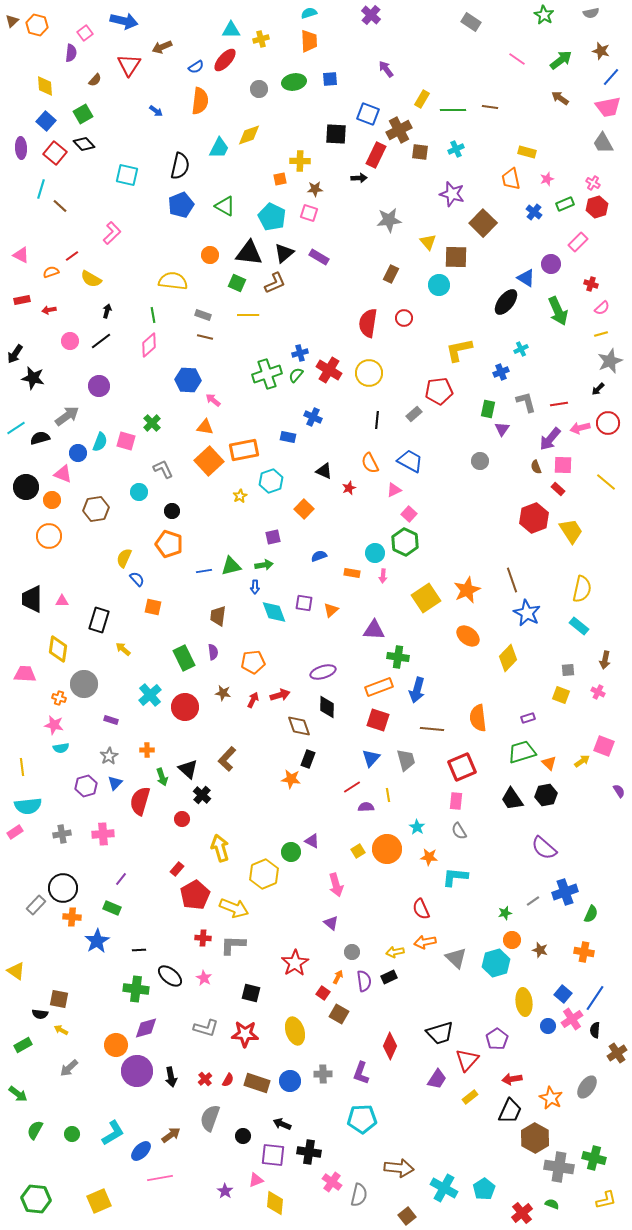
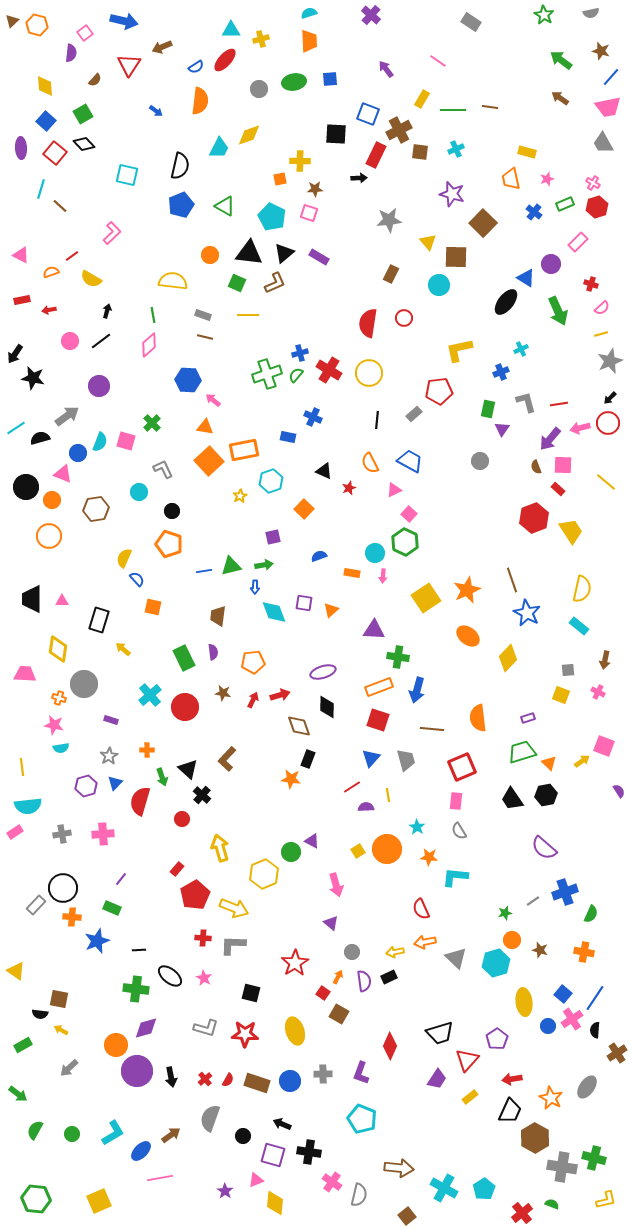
pink line at (517, 59): moved 79 px left, 2 px down
green arrow at (561, 60): rotated 105 degrees counterclockwise
black arrow at (598, 389): moved 12 px right, 9 px down
blue star at (97, 941): rotated 10 degrees clockwise
cyan pentagon at (362, 1119): rotated 24 degrees clockwise
purple square at (273, 1155): rotated 10 degrees clockwise
gray cross at (559, 1167): moved 3 px right
